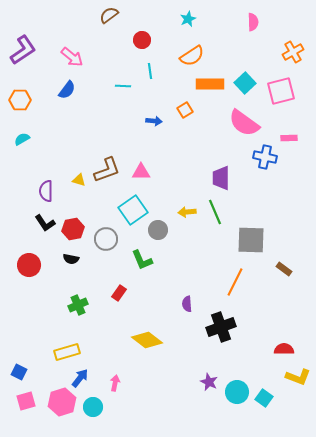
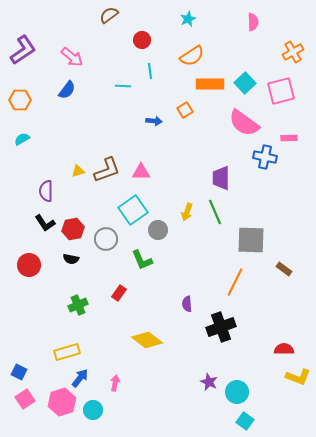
yellow triangle at (79, 180): moved 1 px left, 9 px up; rotated 32 degrees counterclockwise
yellow arrow at (187, 212): rotated 66 degrees counterclockwise
cyan square at (264, 398): moved 19 px left, 23 px down
pink square at (26, 401): moved 1 px left, 2 px up; rotated 18 degrees counterclockwise
cyan circle at (93, 407): moved 3 px down
